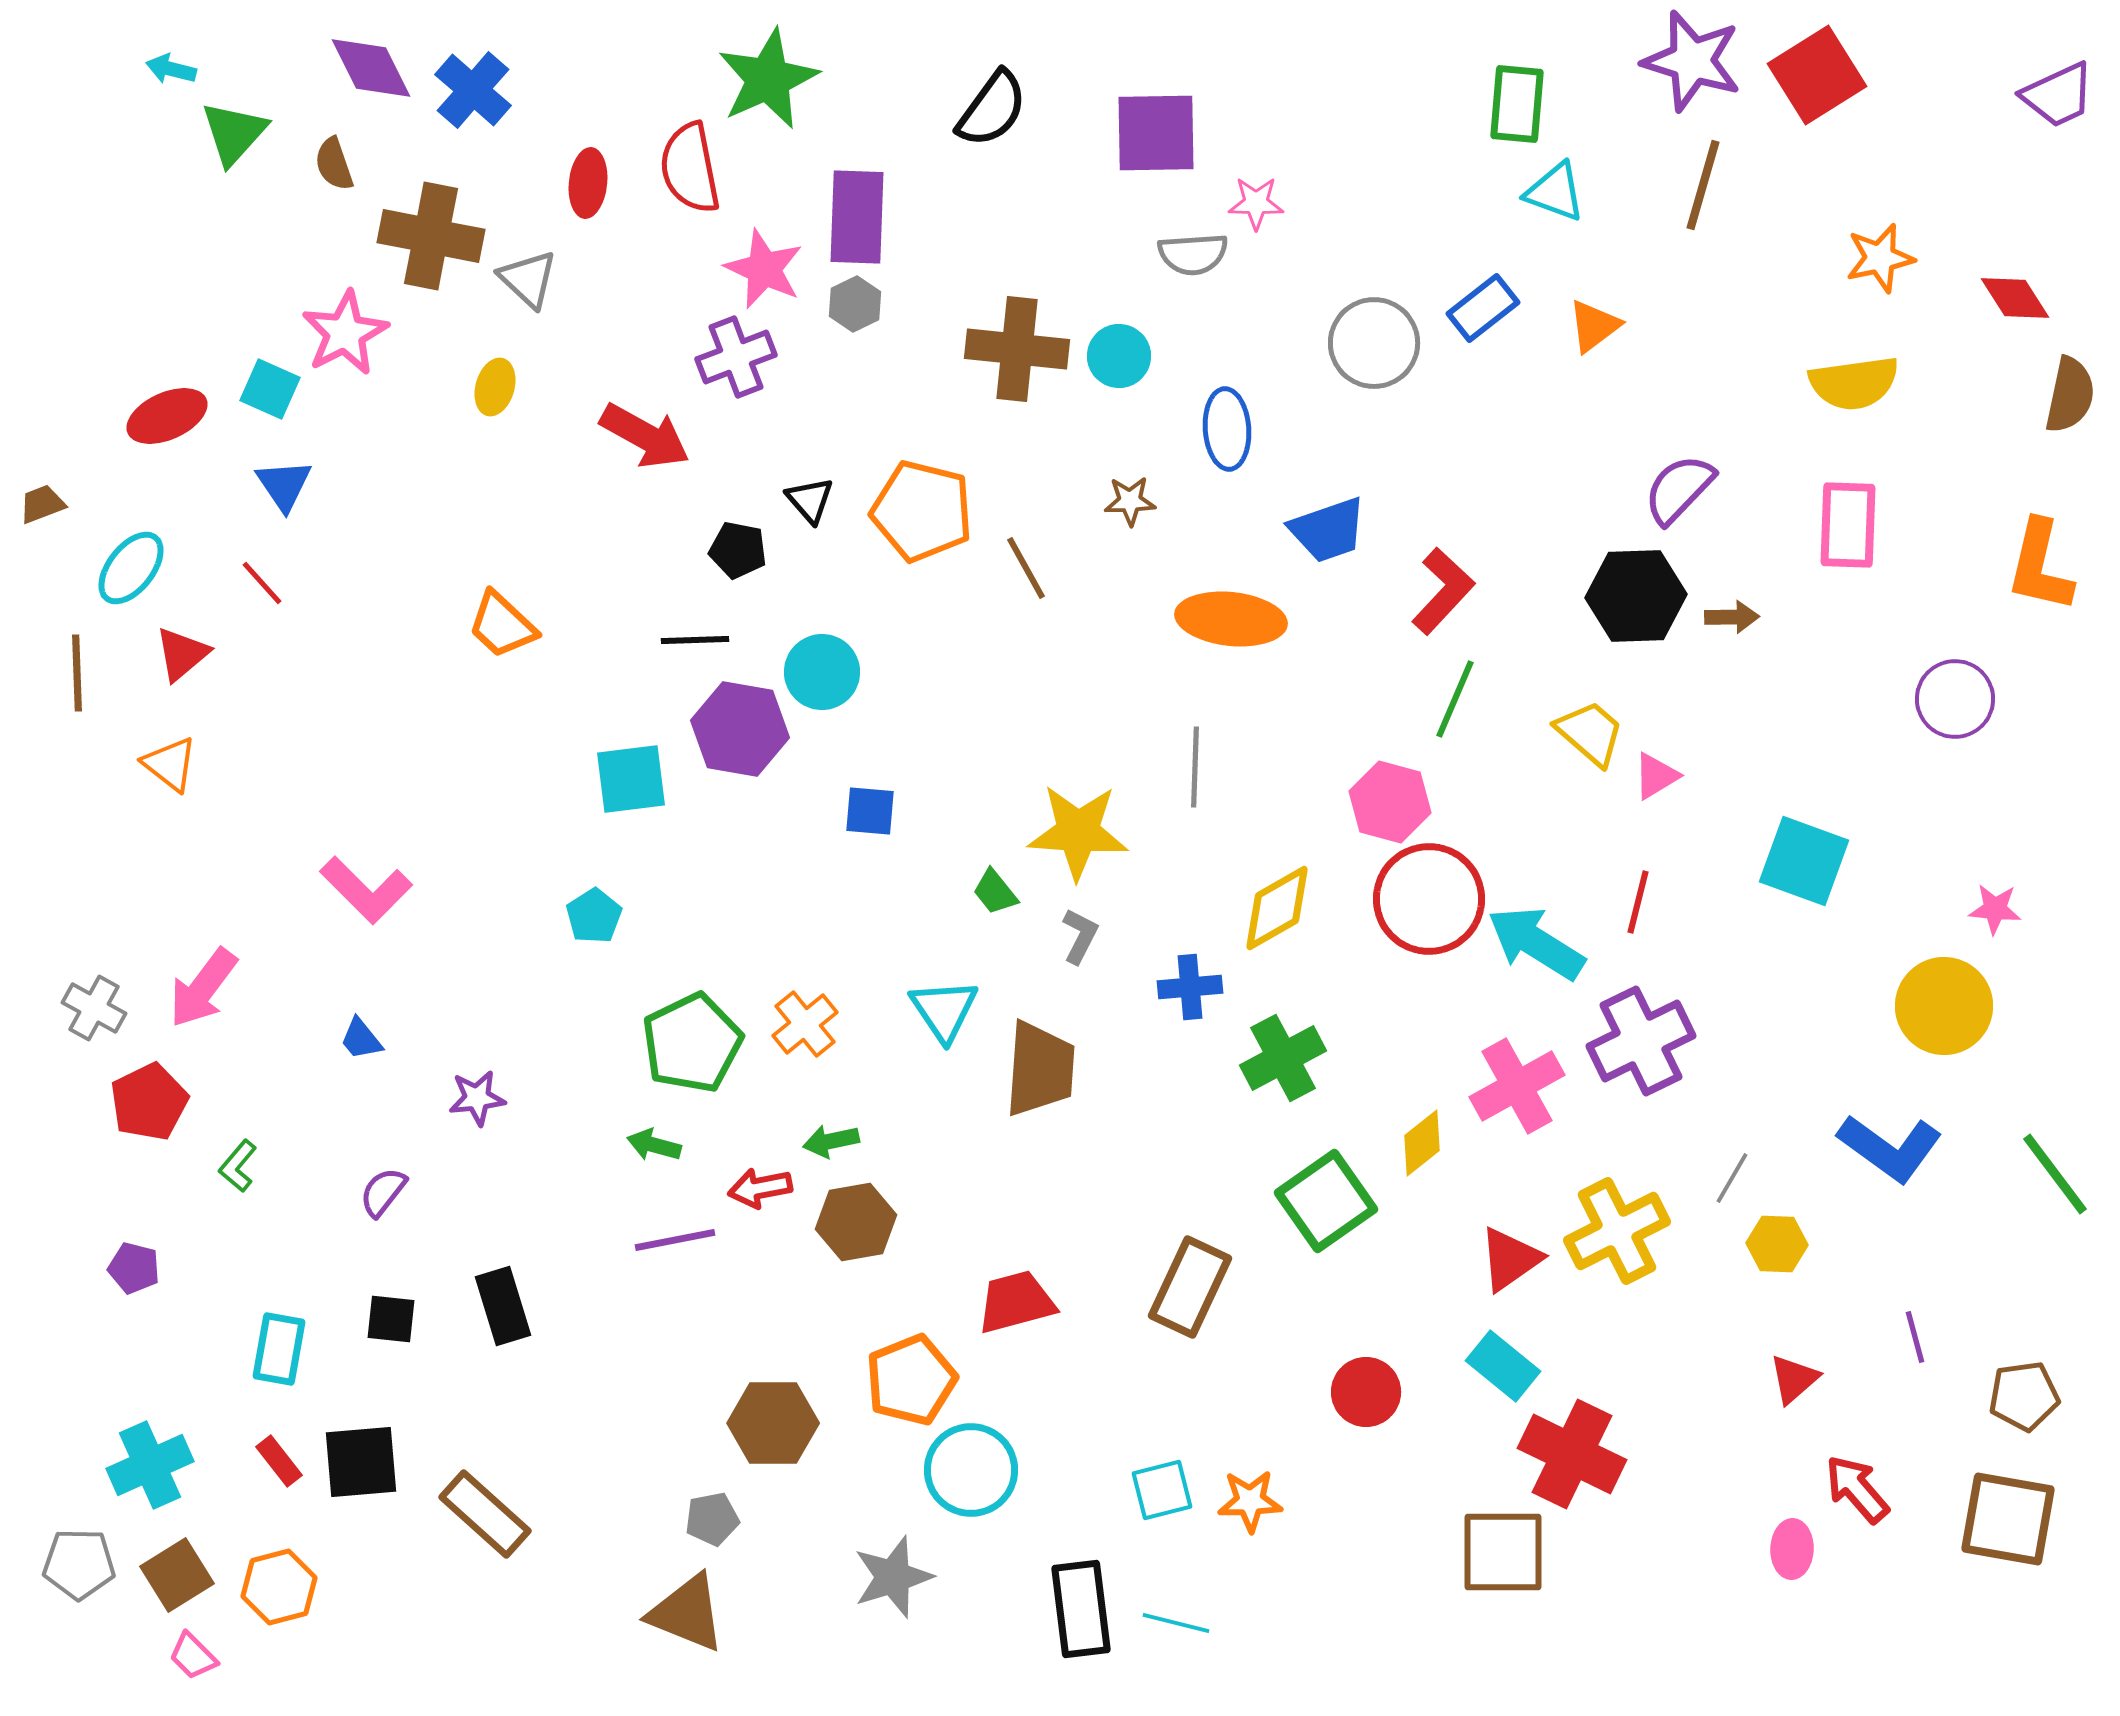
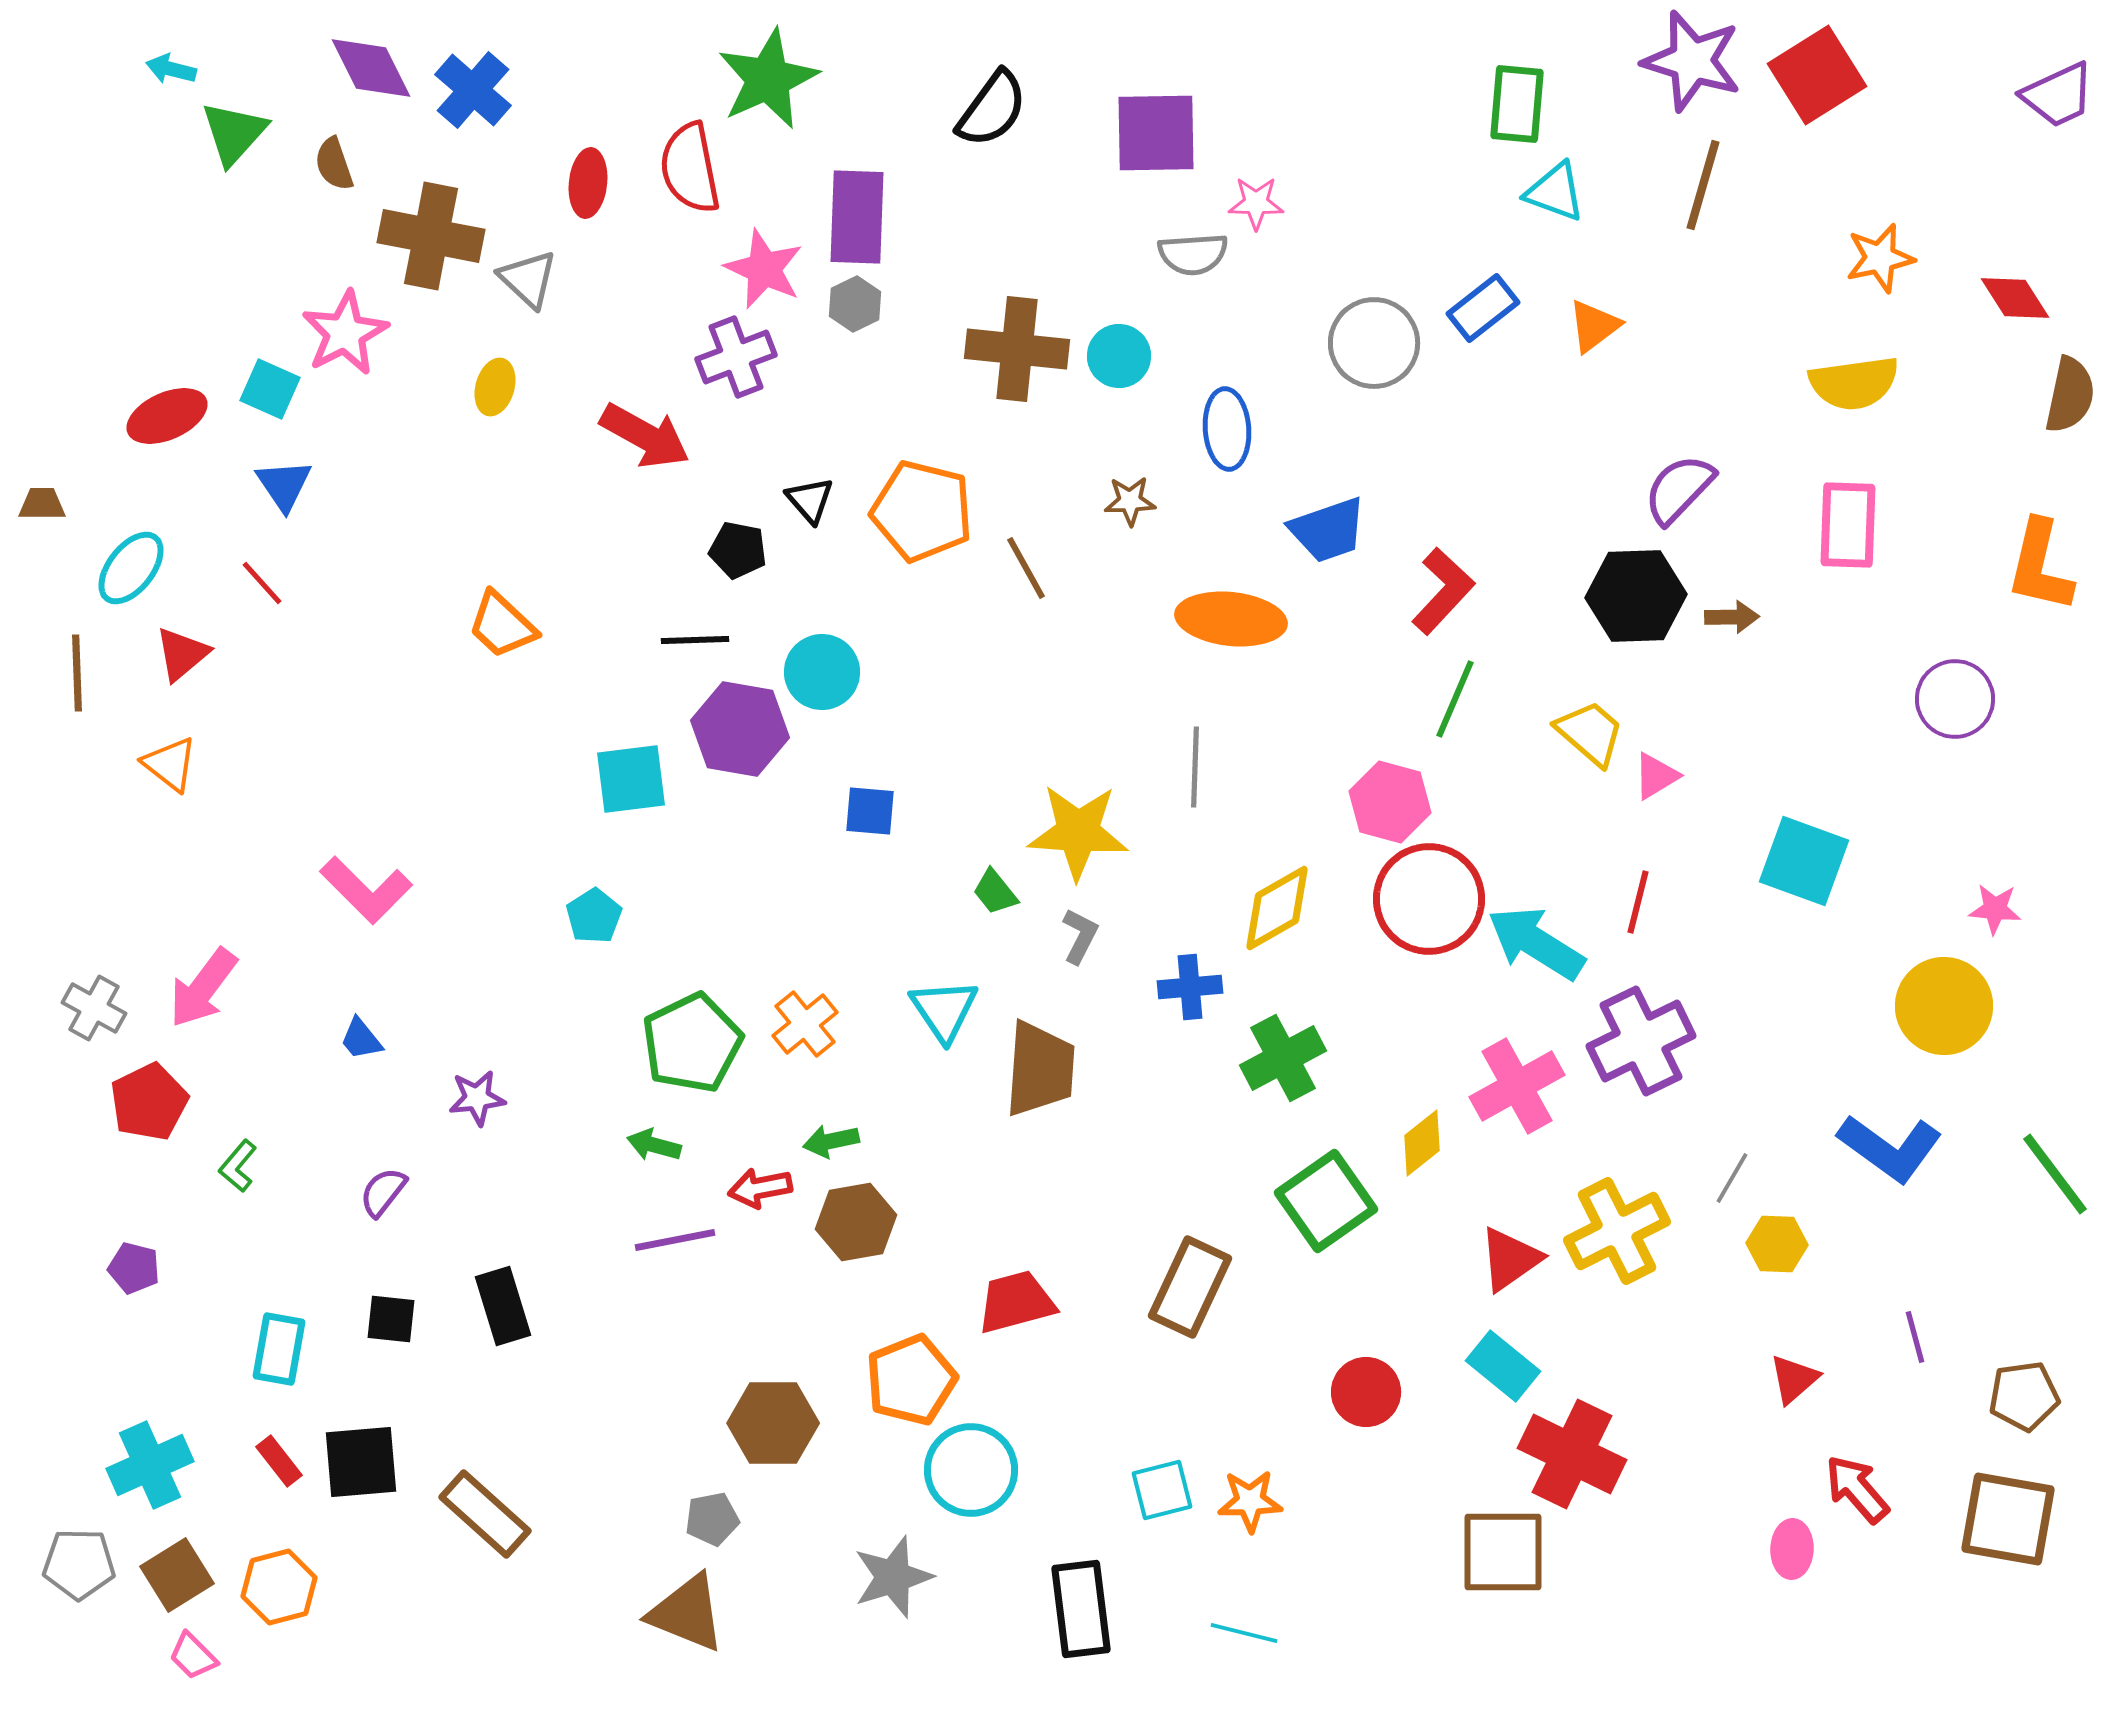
brown trapezoid at (42, 504): rotated 21 degrees clockwise
cyan line at (1176, 1623): moved 68 px right, 10 px down
